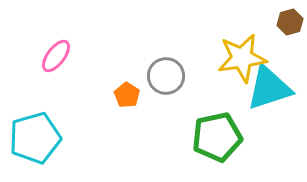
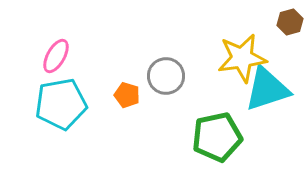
pink ellipse: rotated 8 degrees counterclockwise
cyan triangle: moved 2 px left, 1 px down
orange pentagon: rotated 15 degrees counterclockwise
cyan pentagon: moved 26 px right, 34 px up; rotated 6 degrees clockwise
